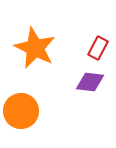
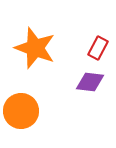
orange star: rotated 6 degrees counterclockwise
